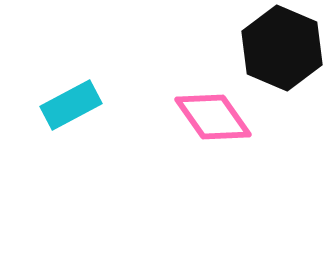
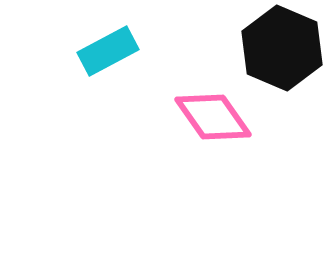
cyan rectangle: moved 37 px right, 54 px up
